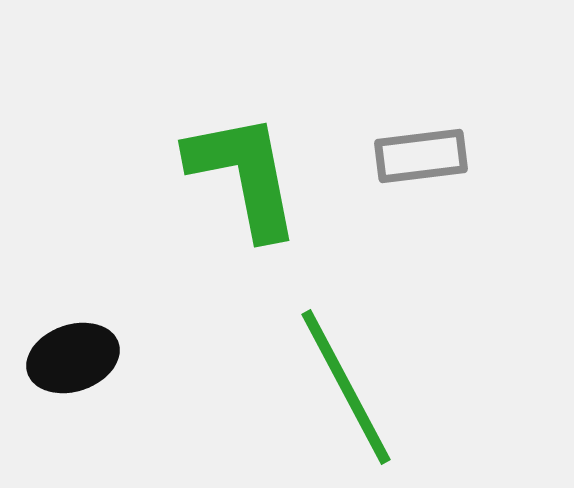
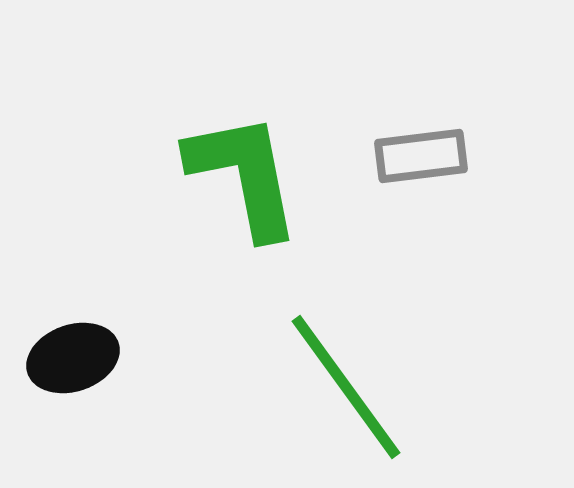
green line: rotated 8 degrees counterclockwise
